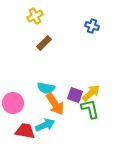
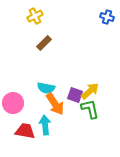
blue cross: moved 15 px right, 9 px up
yellow arrow: moved 1 px left, 2 px up
cyan arrow: rotated 72 degrees counterclockwise
